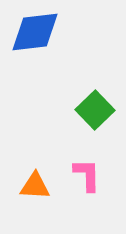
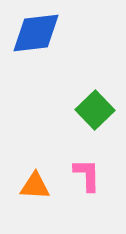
blue diamond: moved 1 px right, 1 px down
